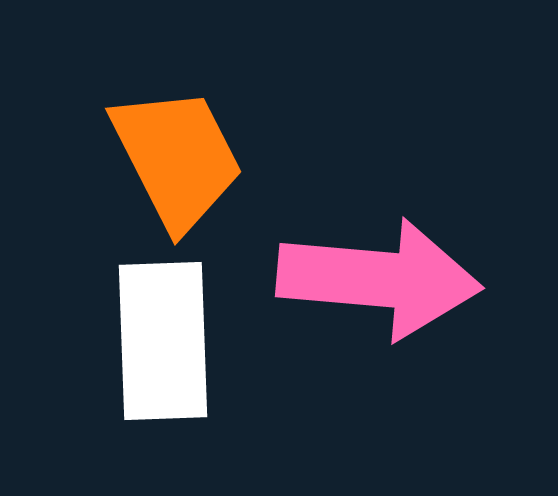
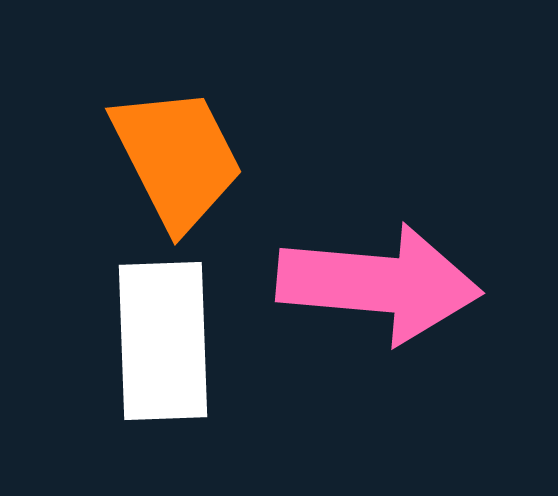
pink arrow: moved 5 px down
